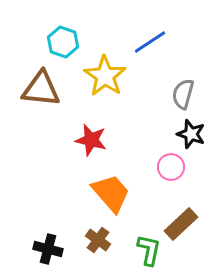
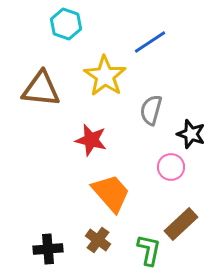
cyan hexagon: moved 3 px right, 18 px up
gray semicircle: moved 32 px left, 16 px down
black cross: rotated 20 degrees counterclockwise
